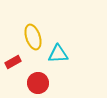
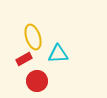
red rectangle: moved 11 px right, 3 px up
red circle: moved 1 px left, 2 px up
